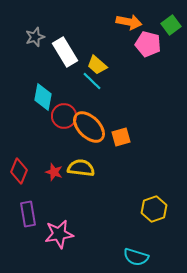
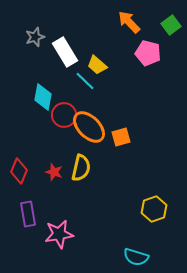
orange arrow: rotated 145 degrees counterclockwise
pink pentagon: moved 9 px down
cyan line: moved 7 px left
red circle: moved 1 px up
yellow semicircle: rotated 96 degrees clockwise
